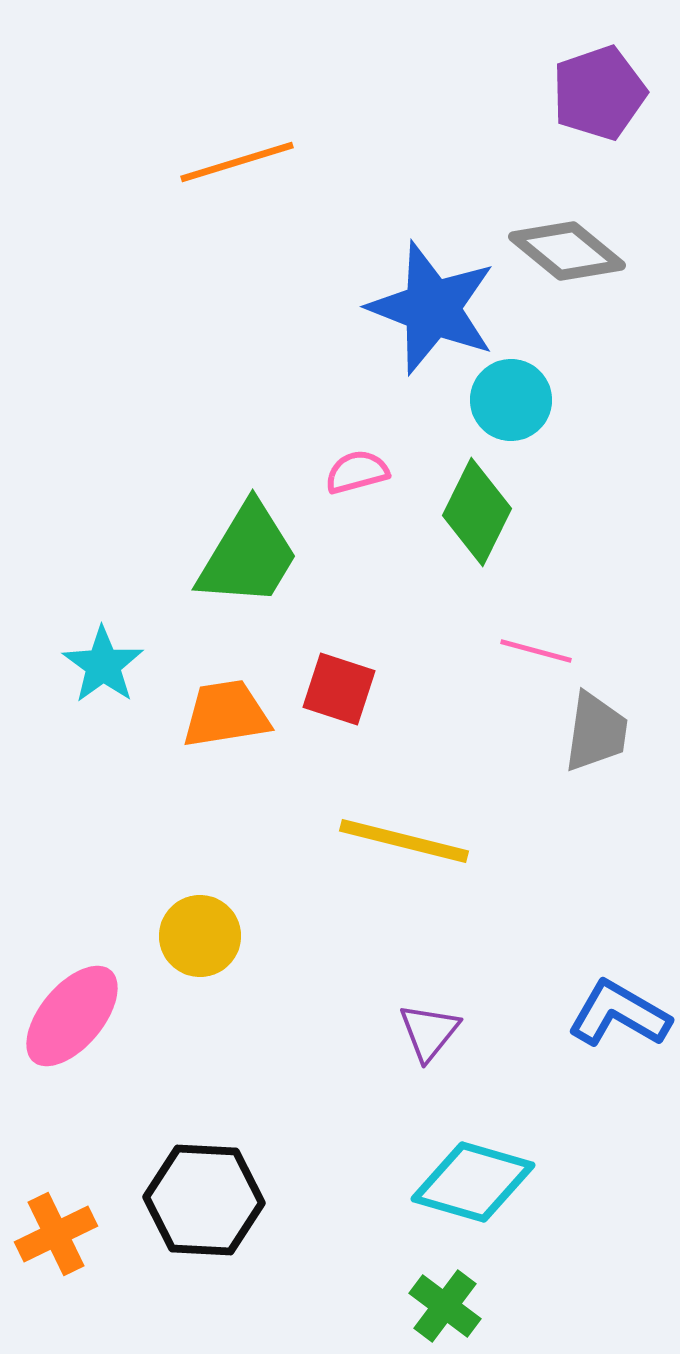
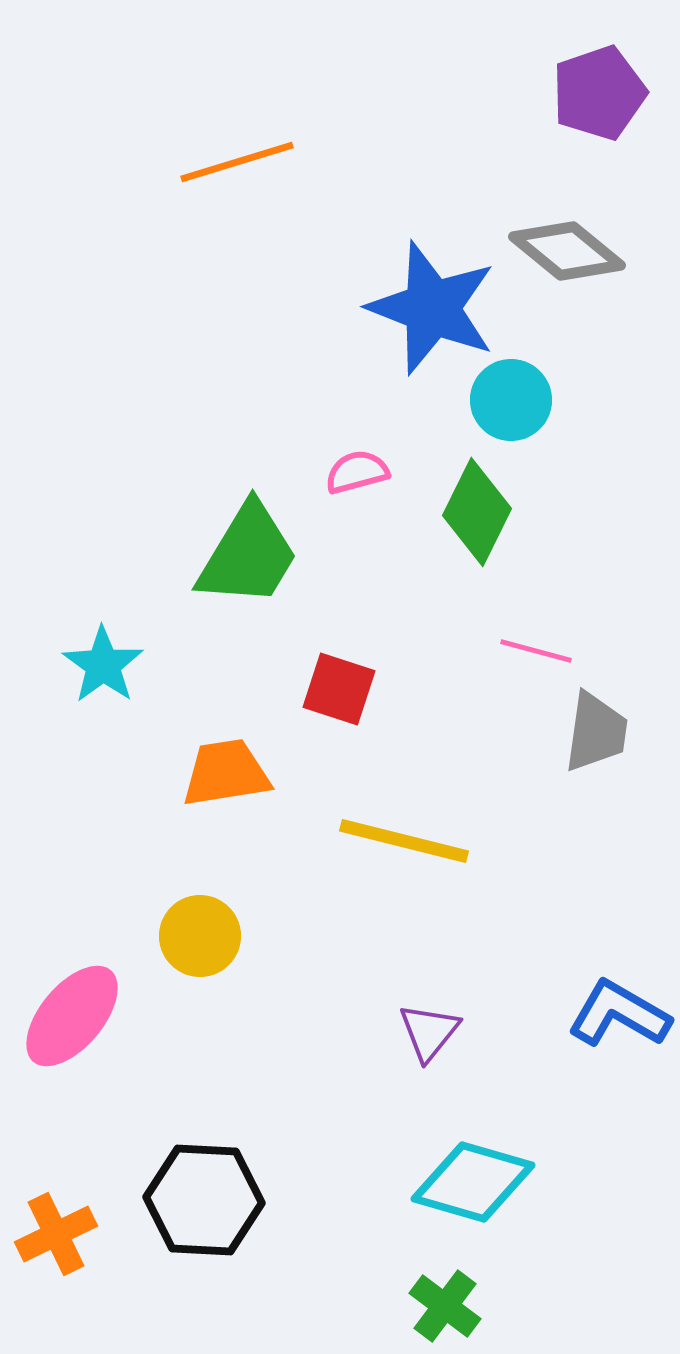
orange trapezoid: moved 59 px down
